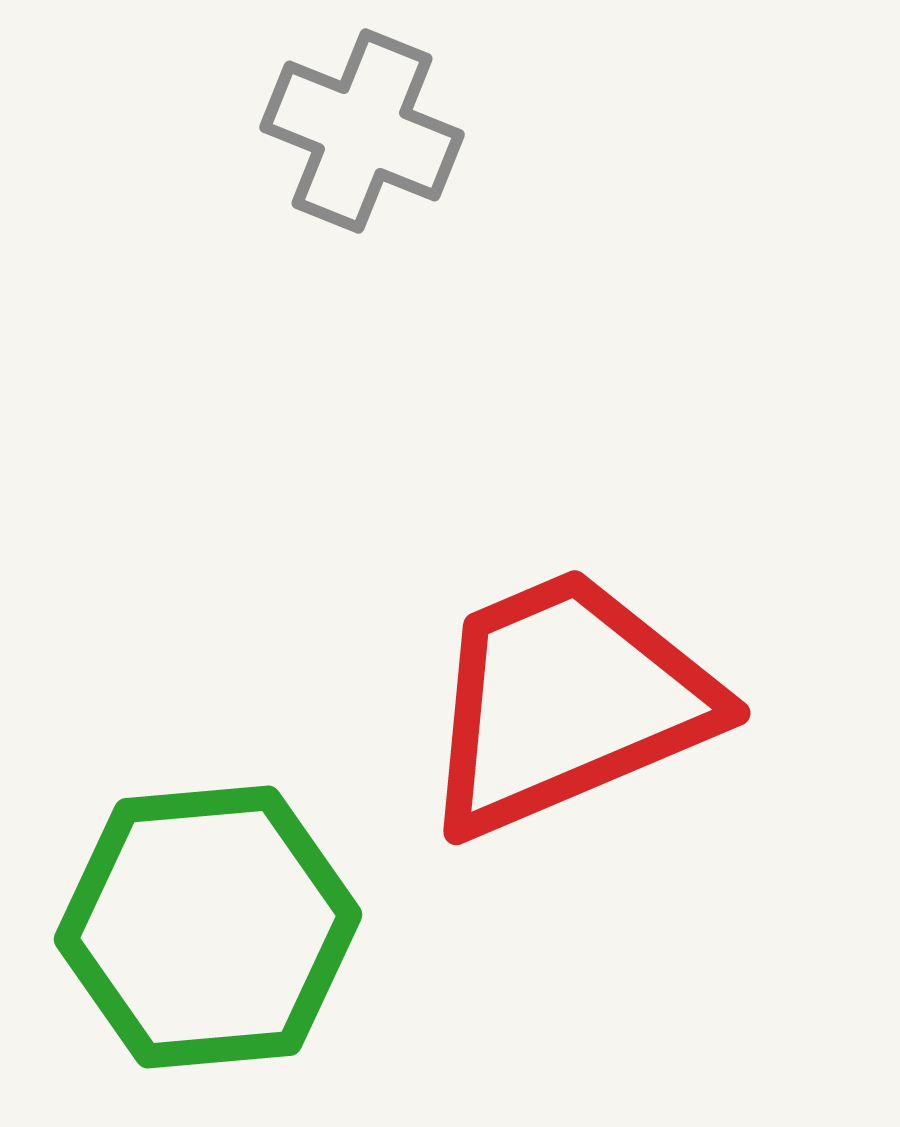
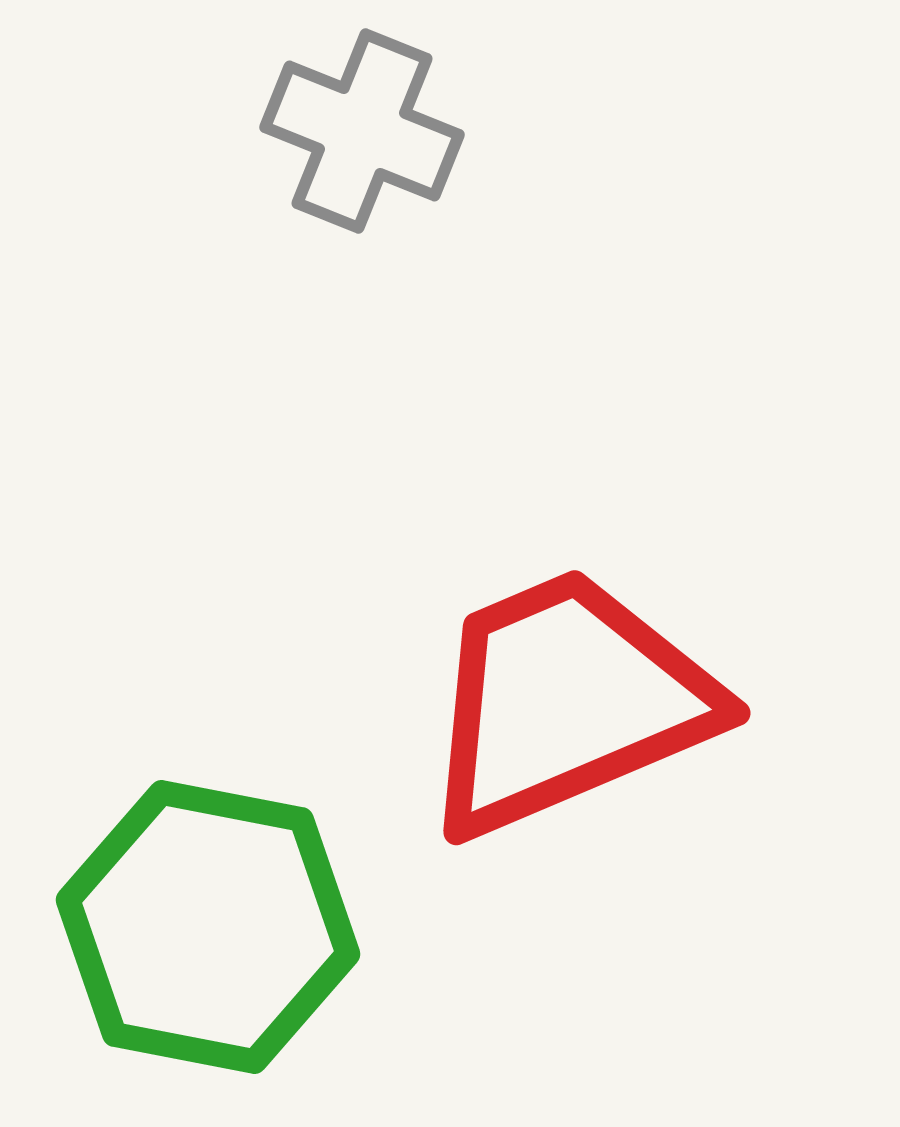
green hexagon: rotated 16 degrees clockwise
